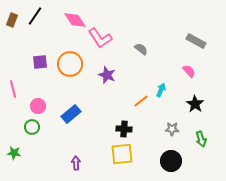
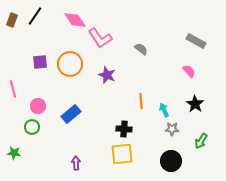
cyan arrow: moved 3 px right, 20 px down; rotated 48 degrees counterclockwise
orange line: rotated 56 degrees counterclockwise
green arrow: moved 2 px down; rotated 49 degrees clockwise
